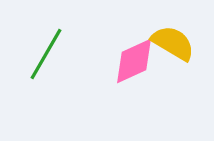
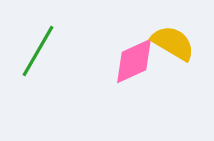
green line: moved 8 px left, 3 px up
